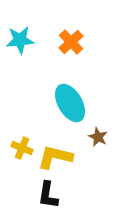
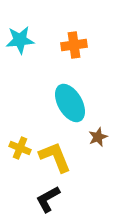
orange cross: moved 3 px right, 3 px down; rotated 35 degrees clockwise
brown star: rotated 24 degrees clockwise
yellow cross: moved 2 px left
yellow L-shape: rotated 54 degrees clockwise
black L-shape: moved 4 px down; rotated 52 degrees clockwise
